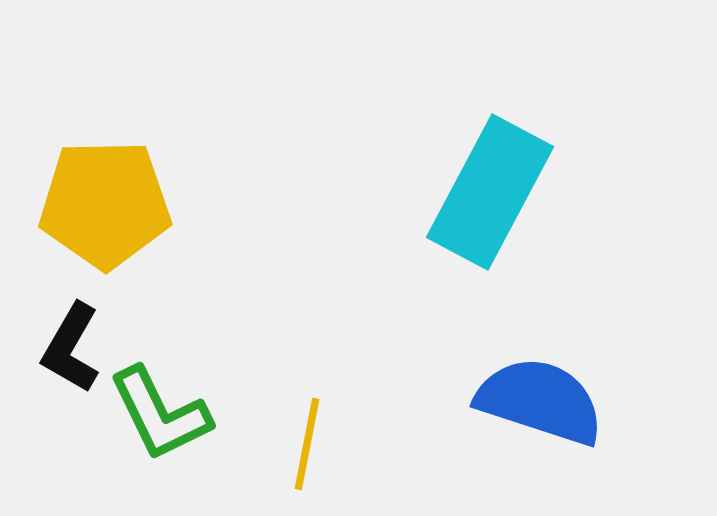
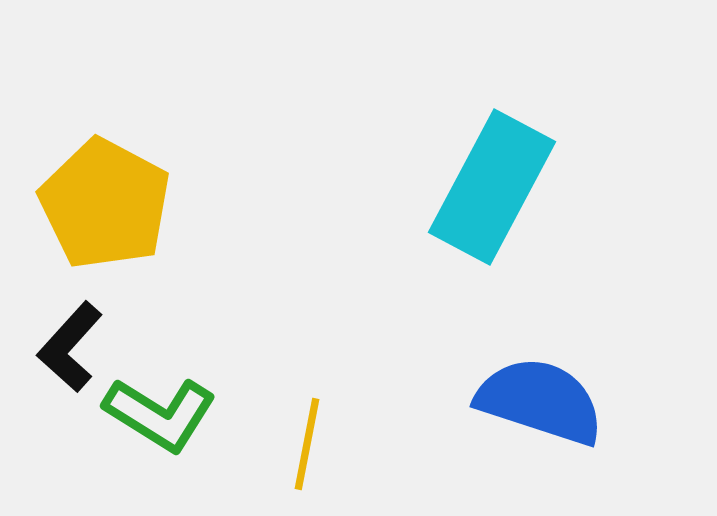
cyan rectangle: moved 2 px right, 5 px up
yellow pentagon: rotated 29 degrees clockwise
black L-shape: moved 1 px left, 1 px up; rotated 12 degrees clockwise
green L-shape: rotated 32 degrees counterclockwise
